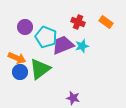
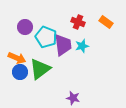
purple trapezoid: rotated 105 degrees clockwise
